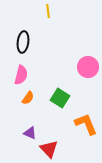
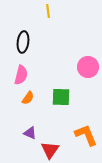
green square: moved 1 px right, 1 px up; rotated 30 degrees counterclockwise
orange L-shape: moved 11 px down
red triangle: moved 1 px right, 1 px down; rotated 18 degrees clockwise
